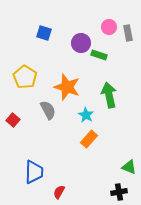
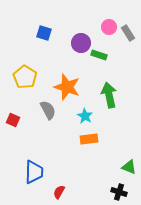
gray rectangle: rotated 21 degrees counterclockwise
cyan star: moved 1 px left, 1 px down
red square: rotated 16 degrees counterclockwise
orange rectangle: rotated 42 degrees clockwise
black cross: rotated 28 degrees clockwise
